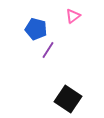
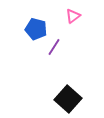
purple line: moved 6 px right, 3 px up
black square: rotated 8 degrees clockwise
